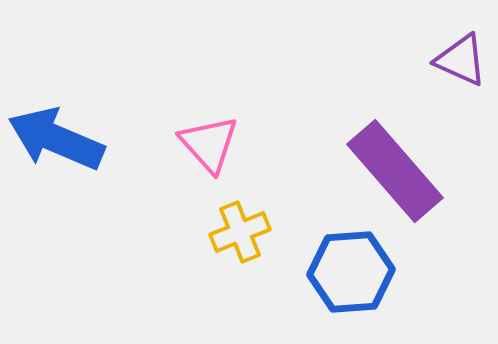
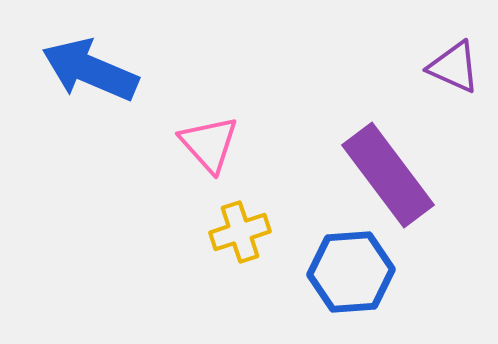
purple triangle: moved 7 px left, 7 px down
blue arrow: moved 34 px right, 69 px up
purple rectangle: moved 7 px left, 4 px down; rotated 4 degrees clockwise
yellow cross: rotated 4 degrees clockwise
